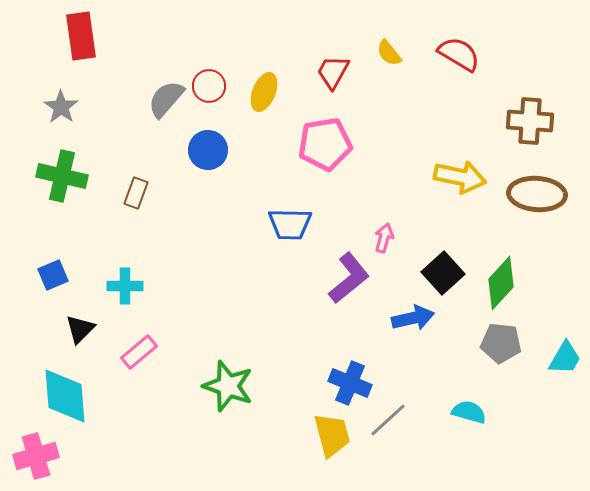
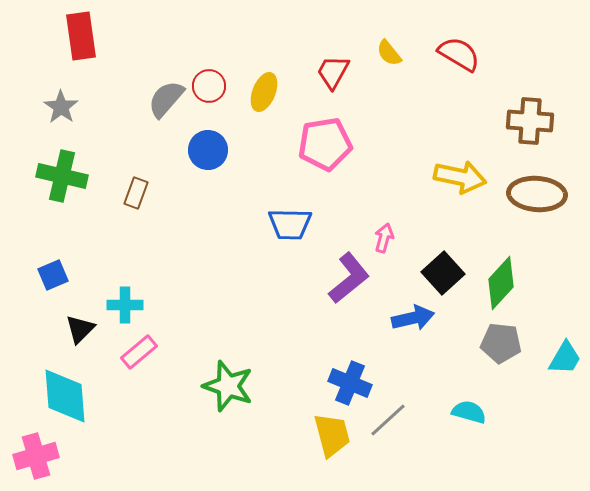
cyan cross: moved 19 px down
